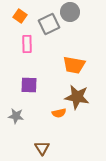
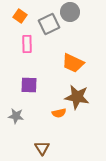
orange trapezoid: moved 1 px left, 2 px up; rotated 15 degrees clockwise
